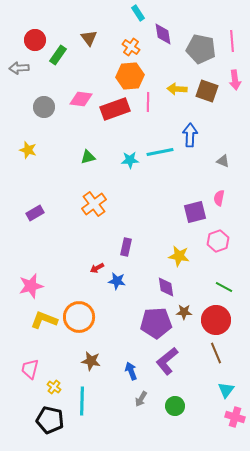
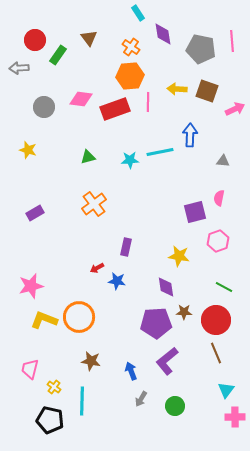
pink arrow at (235, 80): moved 29 px down; rotated 108 degrees counterclockwise
gray triangle at (223, 161): rotated 16 degrees counterclockwise
pink cross at (235, 417): rotated 18 degrees counterclockwise
